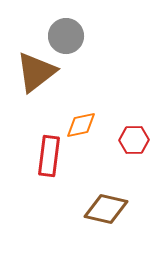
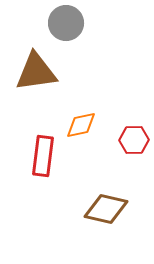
gray circle: moved 13 px up
brown triangle: rotated 30 degrees clockwise
red rectangle: moved 6 px left
